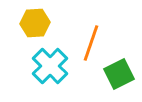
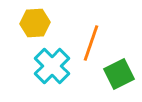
cyan cross: moved 2 px right
